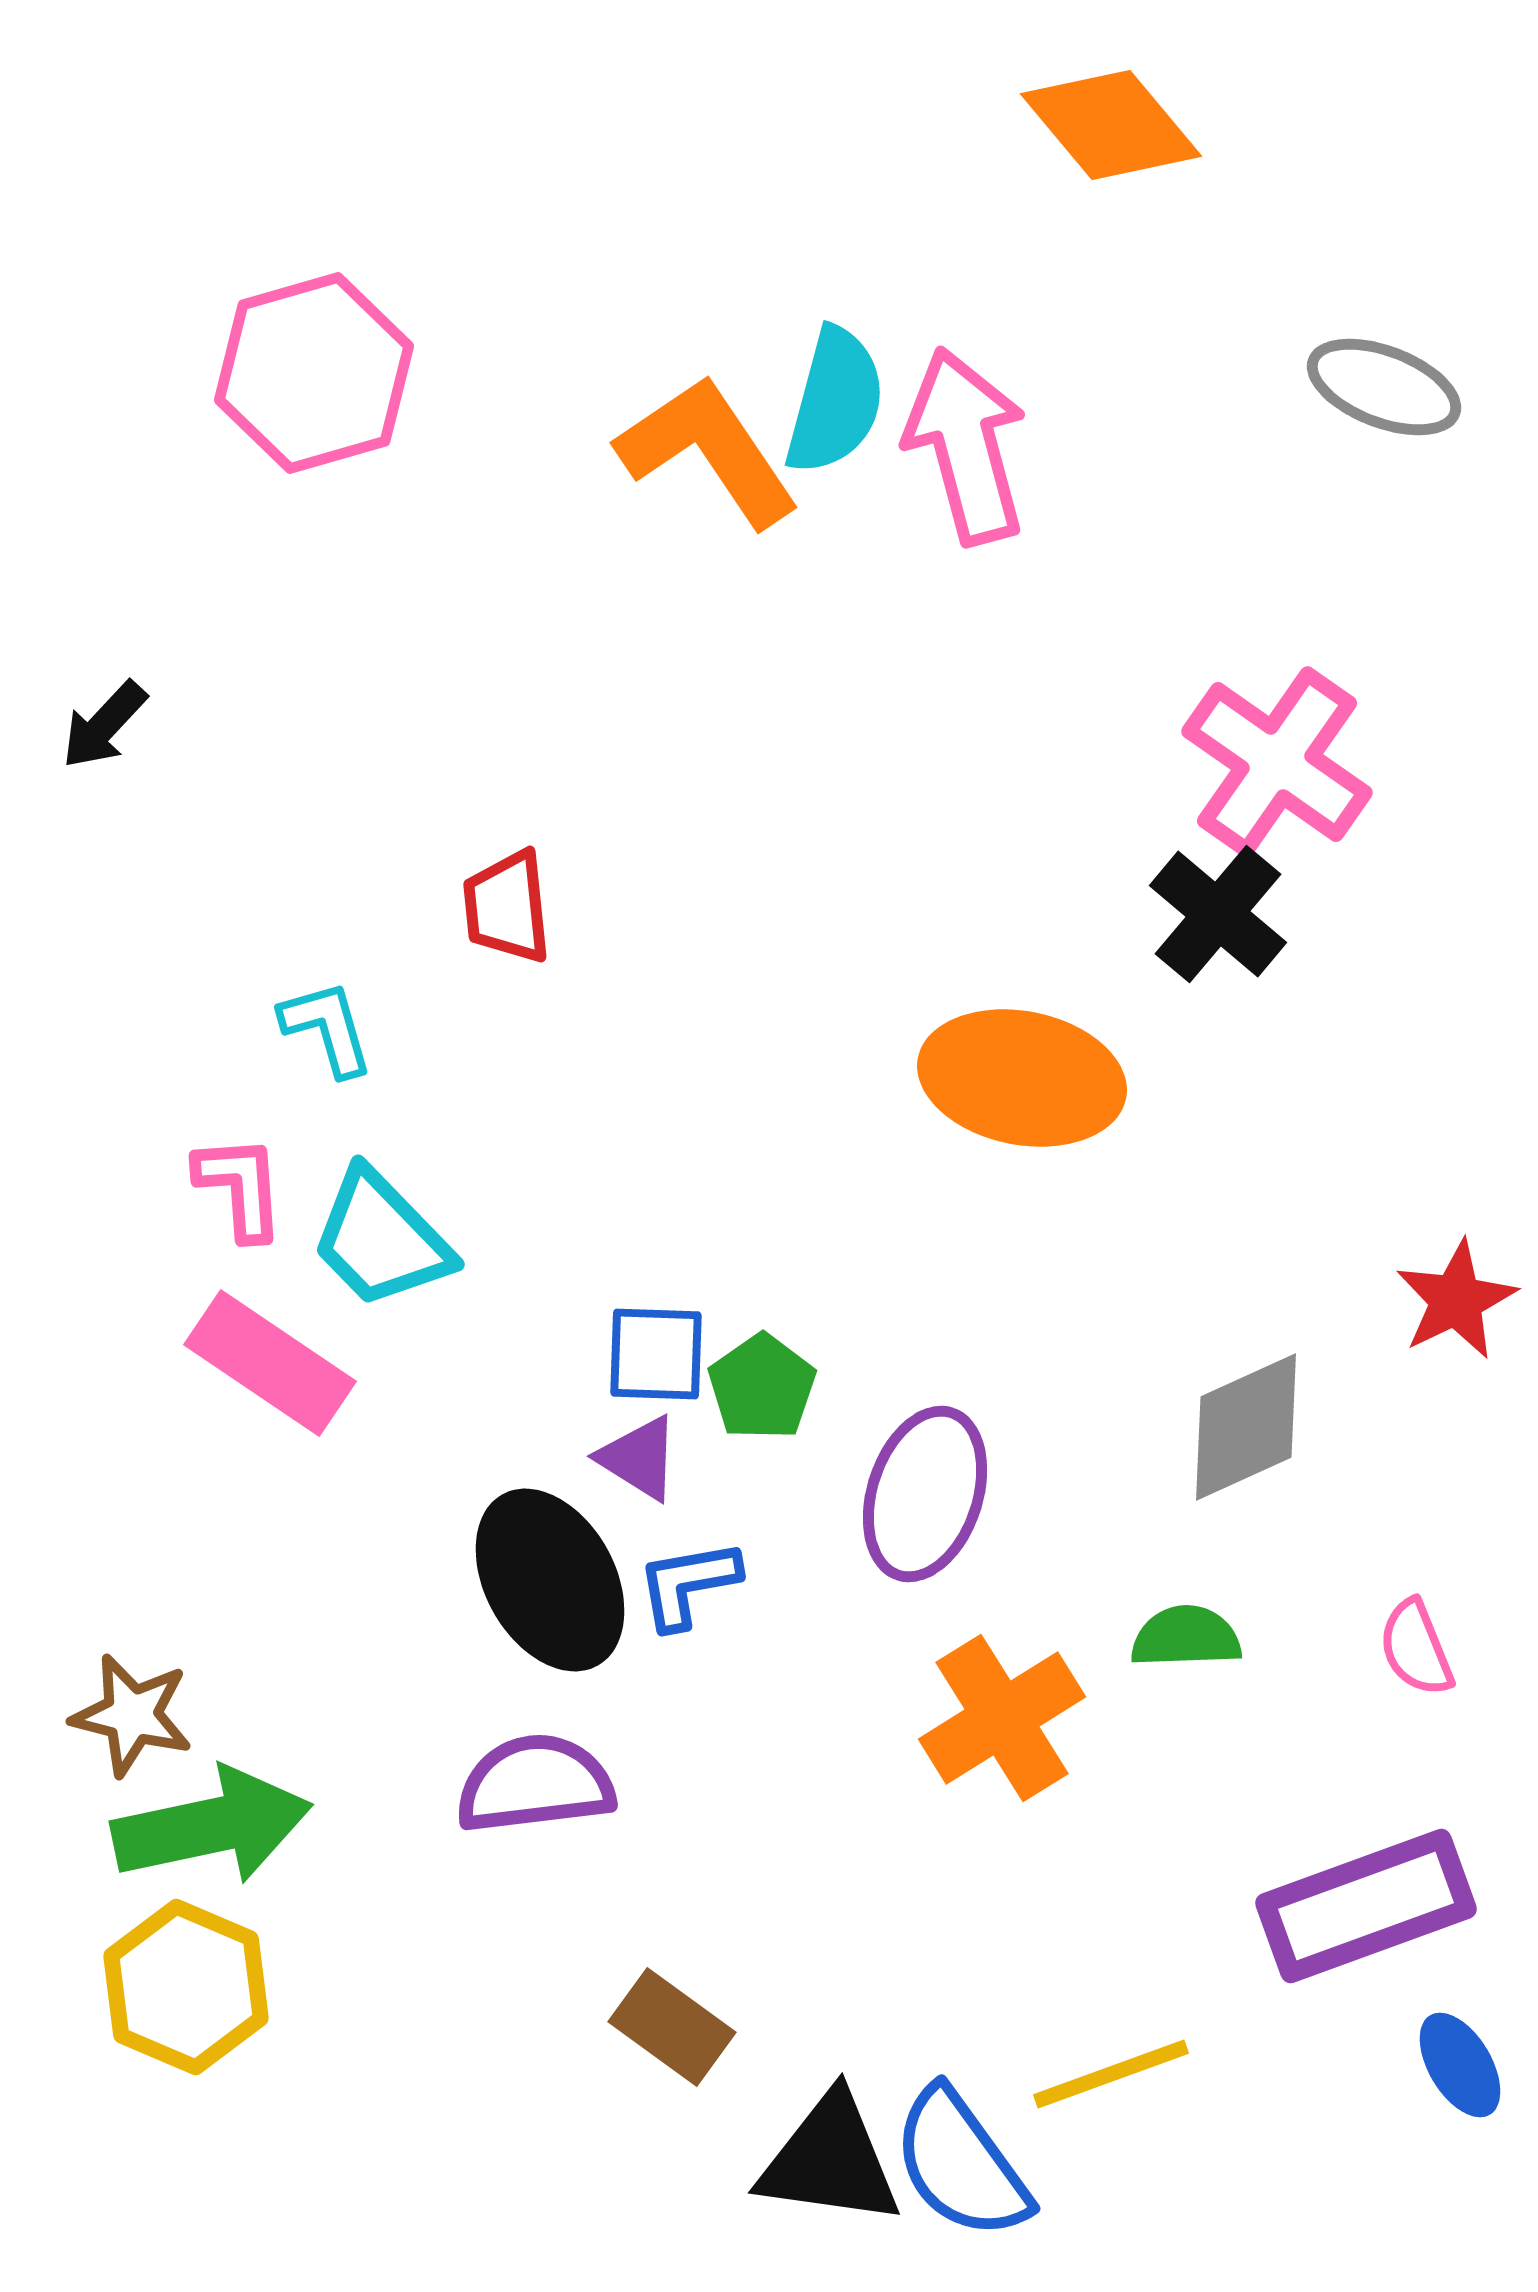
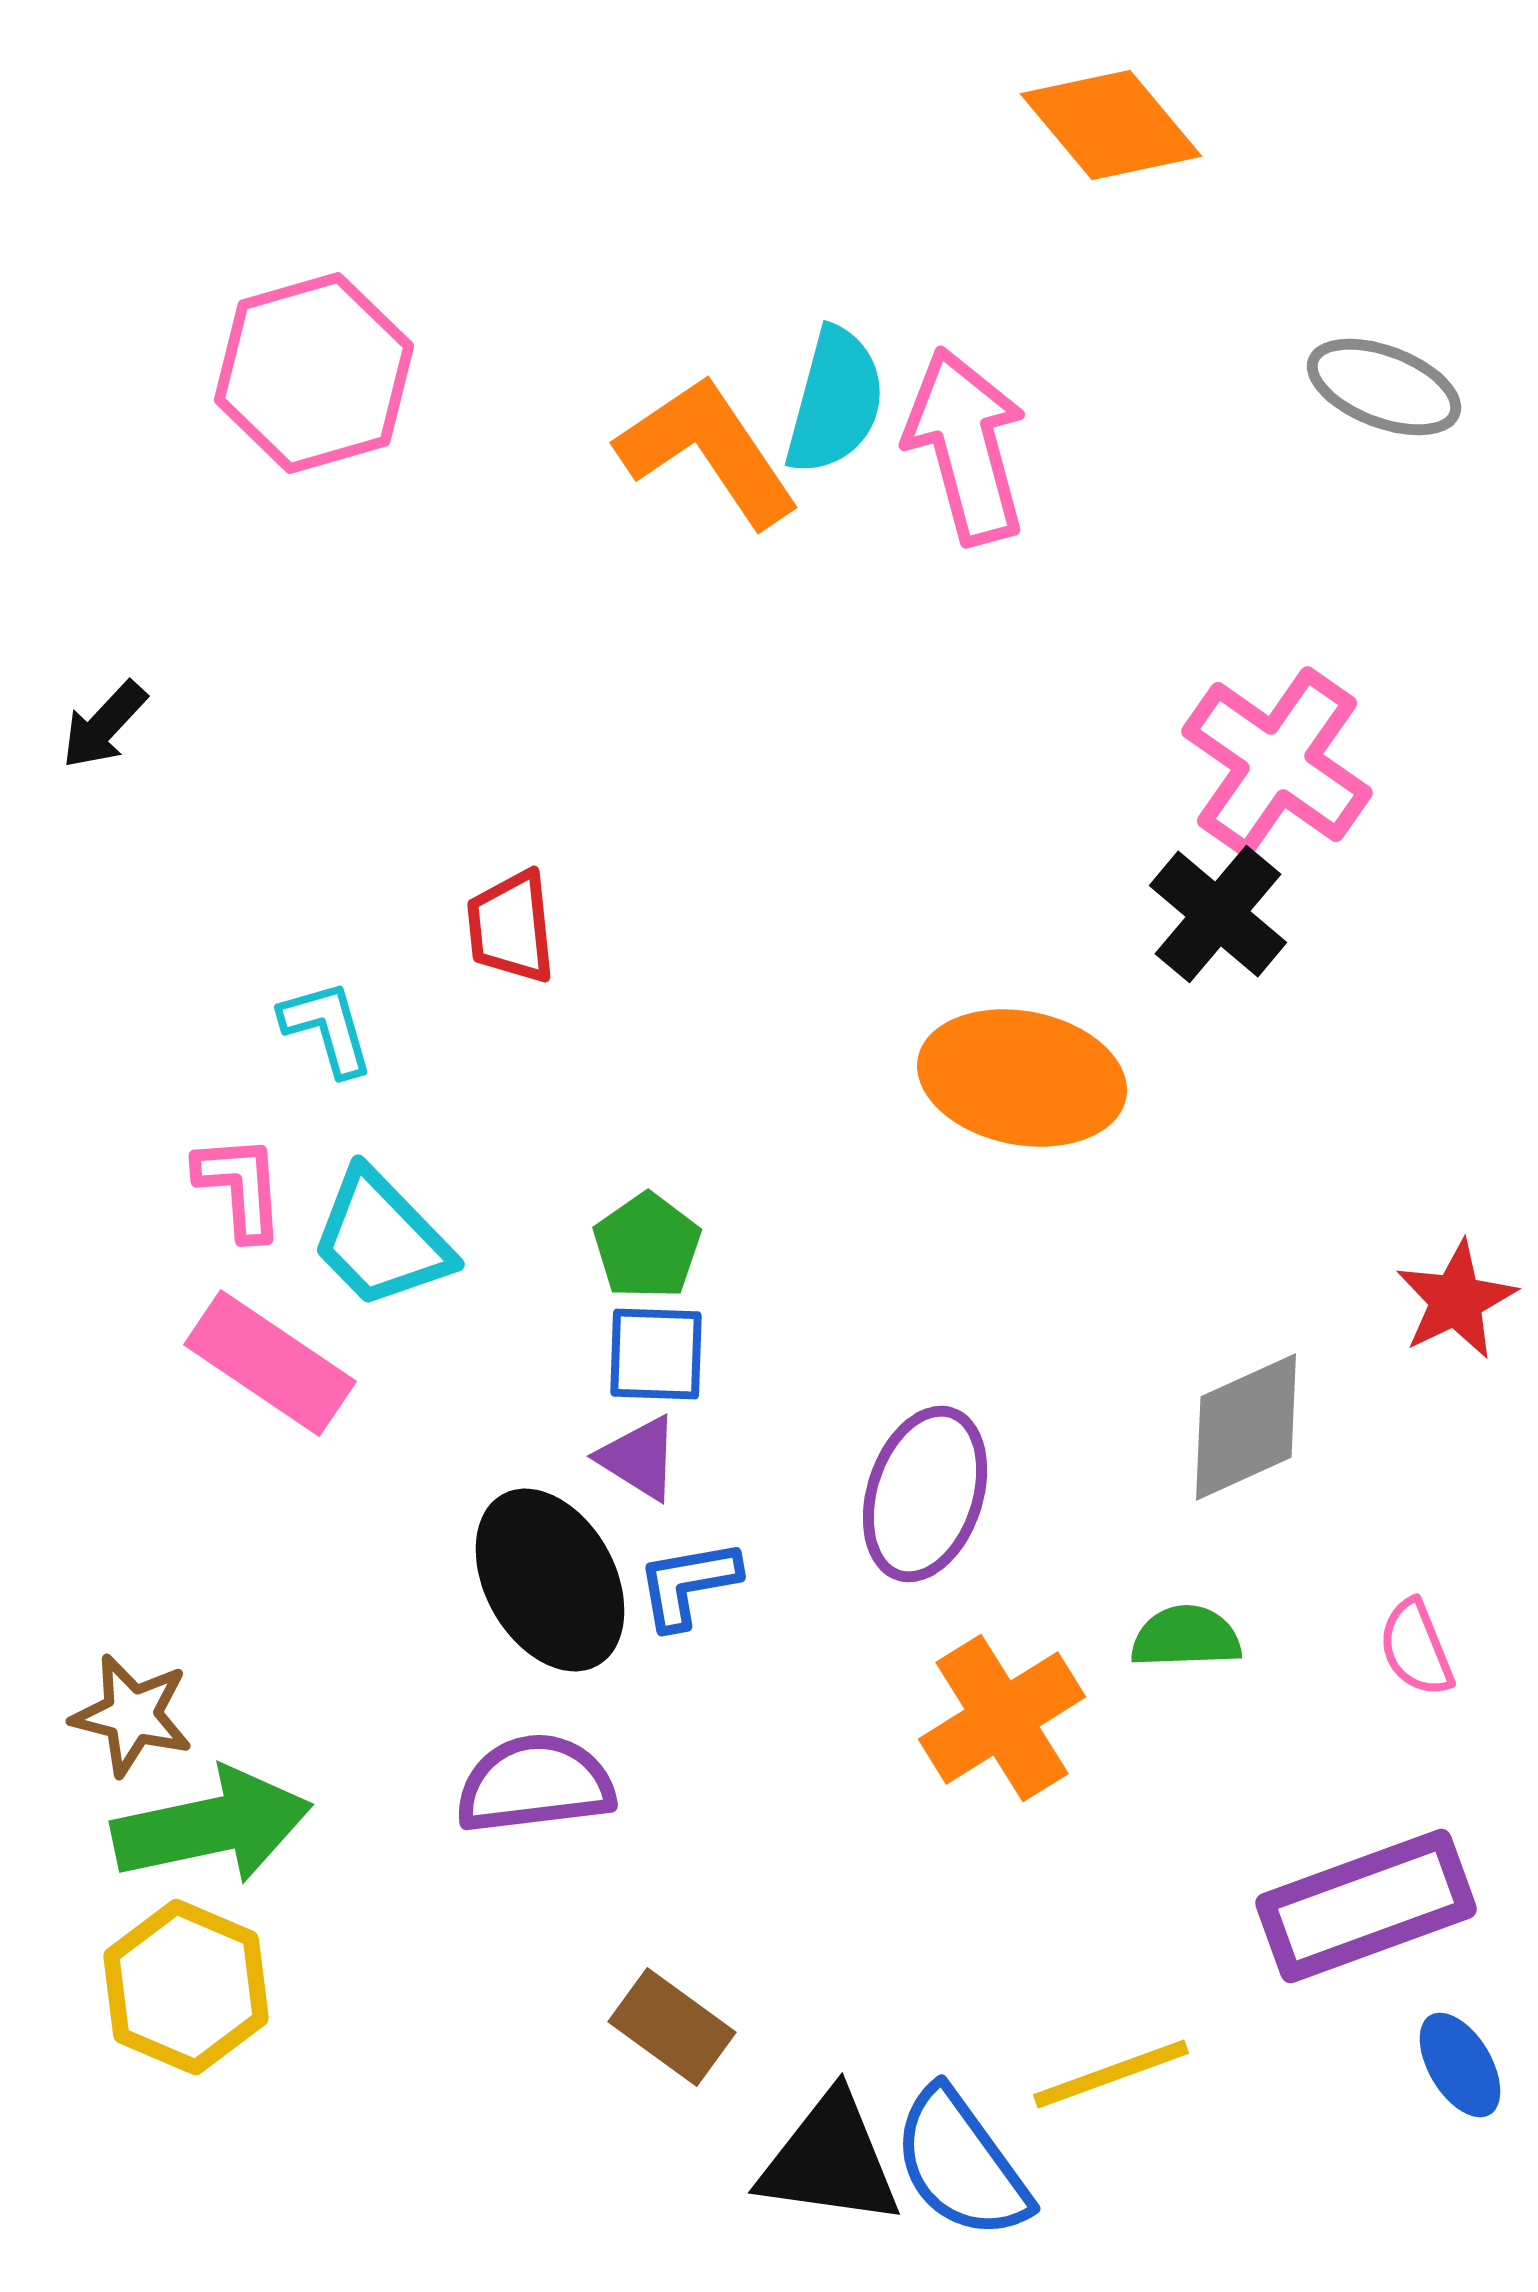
red trapezoid: moved 4 px right, 20 px down
green pentagon: moved 115 px left, 141 px up
